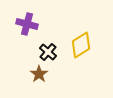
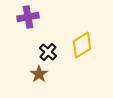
purple cross: moved 1 px right, 7 px up; rotated 25 degrees counterclockwise
yellow diamond: moved 1 px right
